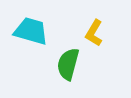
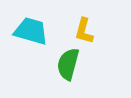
yellow L-shape: moved 10 px left, 2 px up; rotated 16 degrees counterclockwise
